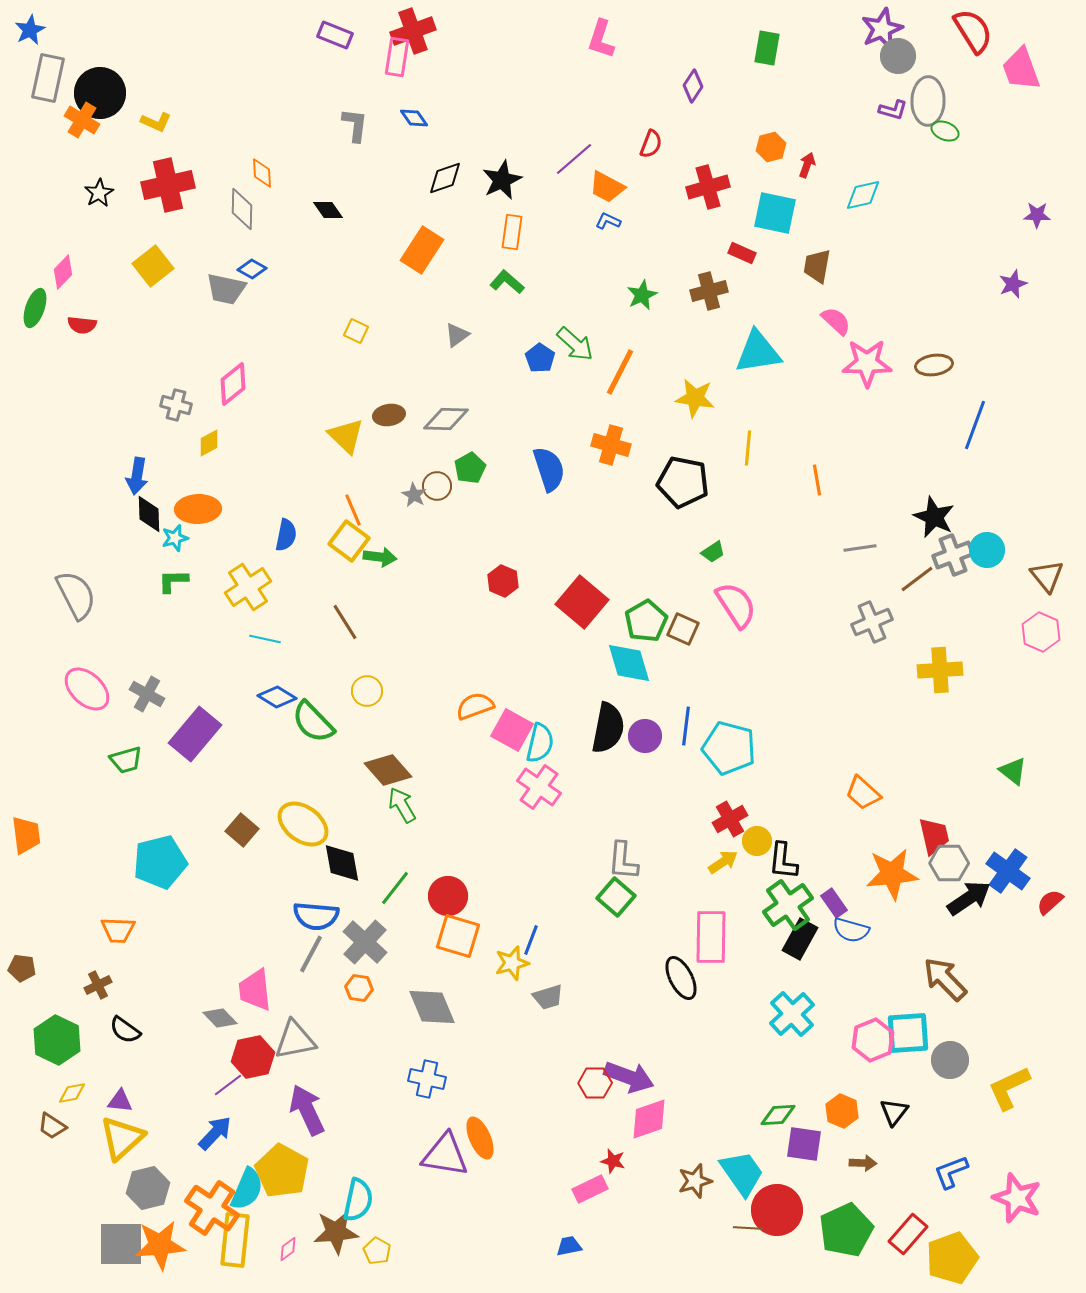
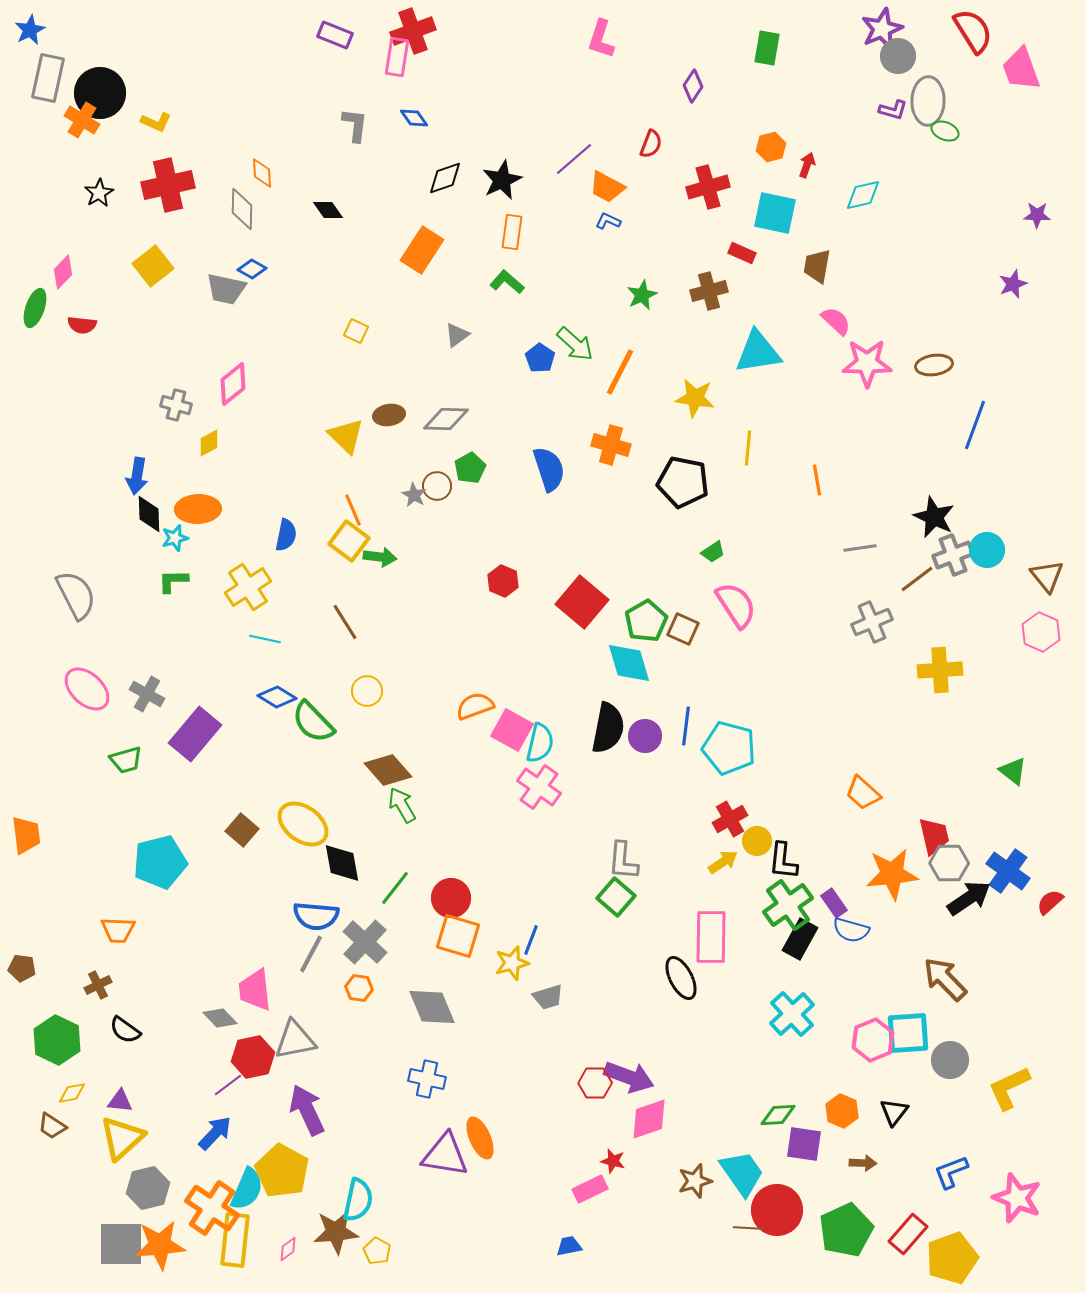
red circle at (448, 896): moved 3 px right, 2 px down
